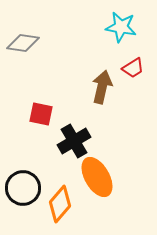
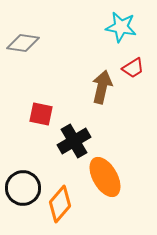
orange ellipse: moved 8 px right
